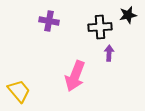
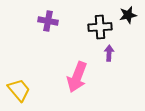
purple cross: moved 1 px left
pink arrow: moved 2 px right, 1 px down
yellow trapezoid: moved 1 px up
